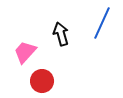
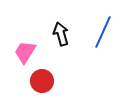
blue line: moved 1 px right, 9 px down
pink trapezoid: rotated 10 degrees counterclockwise
